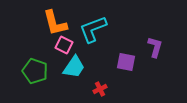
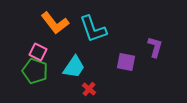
orange L-shape: rotated 24 degrees counterclockwise
cyan L-shape: rotated 88 degrees counterclockwise
pink square: moved 26 px left, 7 px down
red cross: moved 11 px left; rotated 24 degrees counterclockwise
